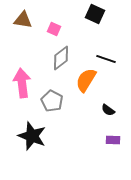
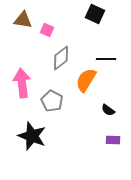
pink square: moved 7 px left, 1 px down
black line: rotated 18 degrees counterclockwise
